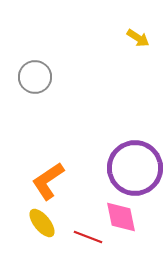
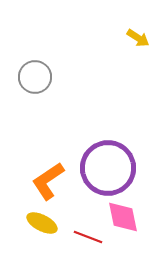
purple circle: moved 27 px left
pink diamond: moved 2 px right
yellow ellipse: rotated 24 degrees counterclockwise
